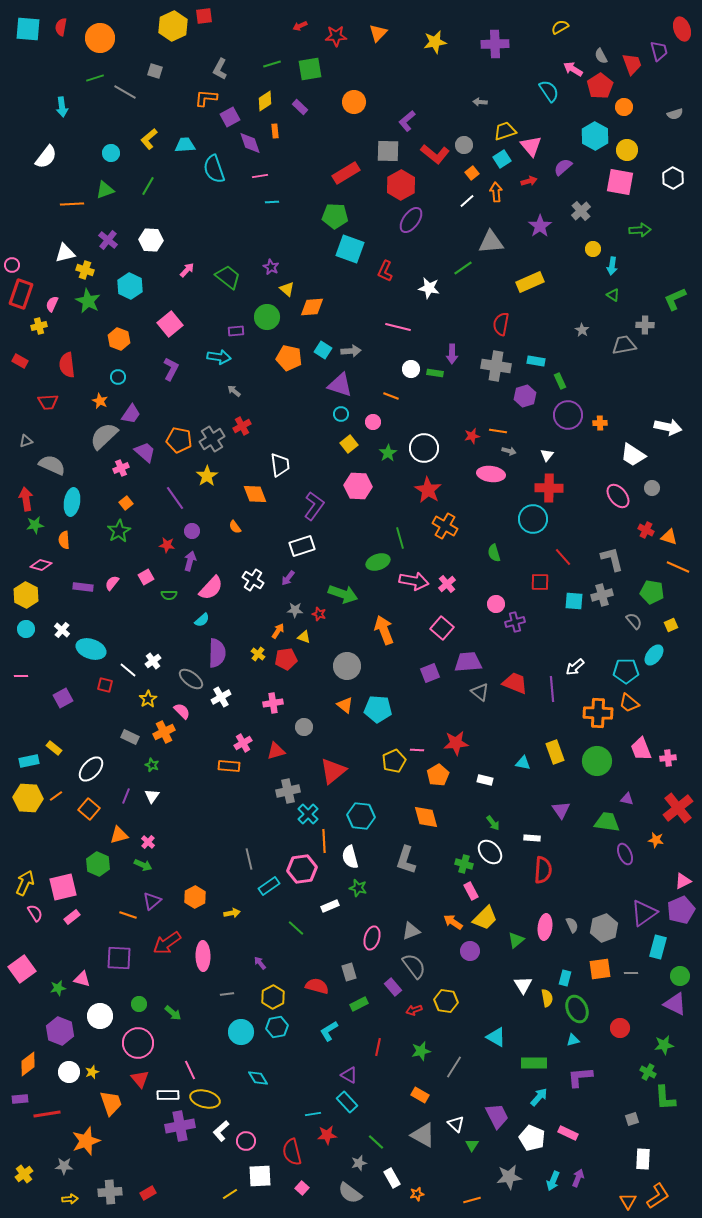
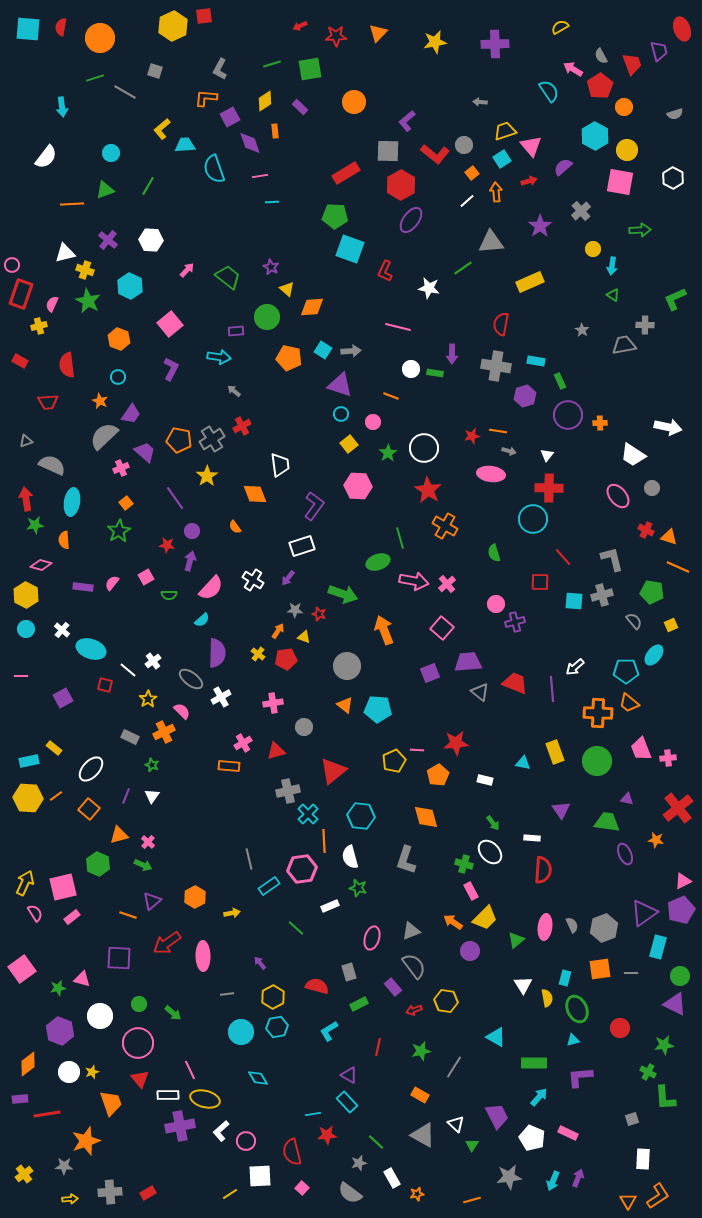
yellow L-shape at (149, 139): moved 13 px right, 10 px up
